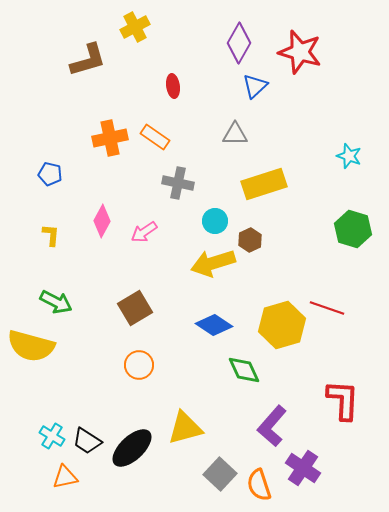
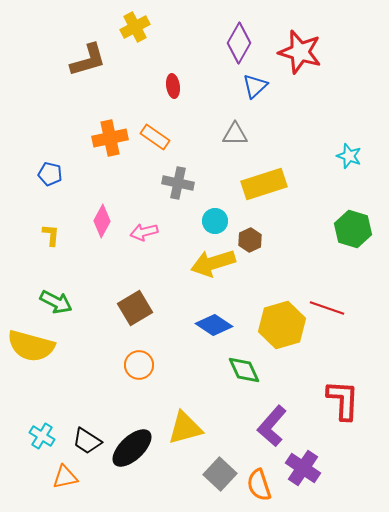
pink arrow: rotated 20 degrees clockwise
cyan cross: moved 10 px left
